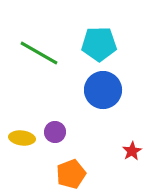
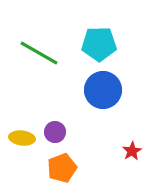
orange pentagon: moved 9 px left, 6 px up
